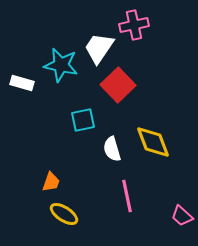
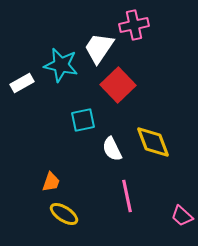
white rectangle: rotated 45 degrees counterclockwise
white semicircle: rotated 10 degrees counterclockwise
